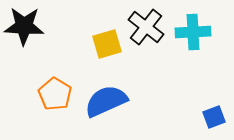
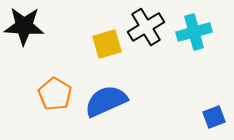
black cross: rotated 21 degrees clockwise
cyan cross: moved 1 px right; rotated 12 degrees counterclockwise
